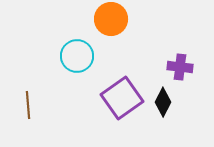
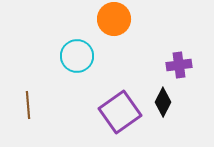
orange circle: moved 3 px right
purple cross: moved 1 px left, 2 px up; rotated 15 degrees counterclockwise
purple square: moved 2 px left, 14 px down
